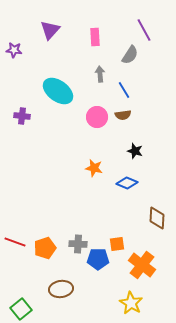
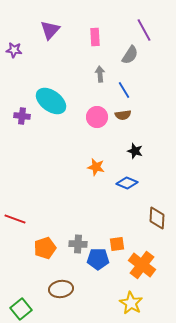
cyan ellipse: moved 7 px left, 10 px down
orange star: moved 2 px right, 1 px up
red line: moved 23 px up
